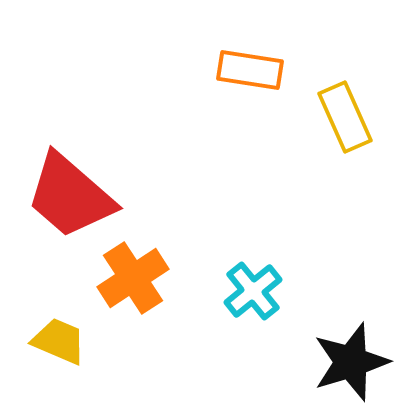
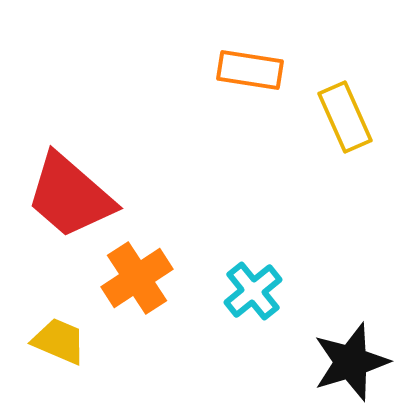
orange cross: moved 4 px right
